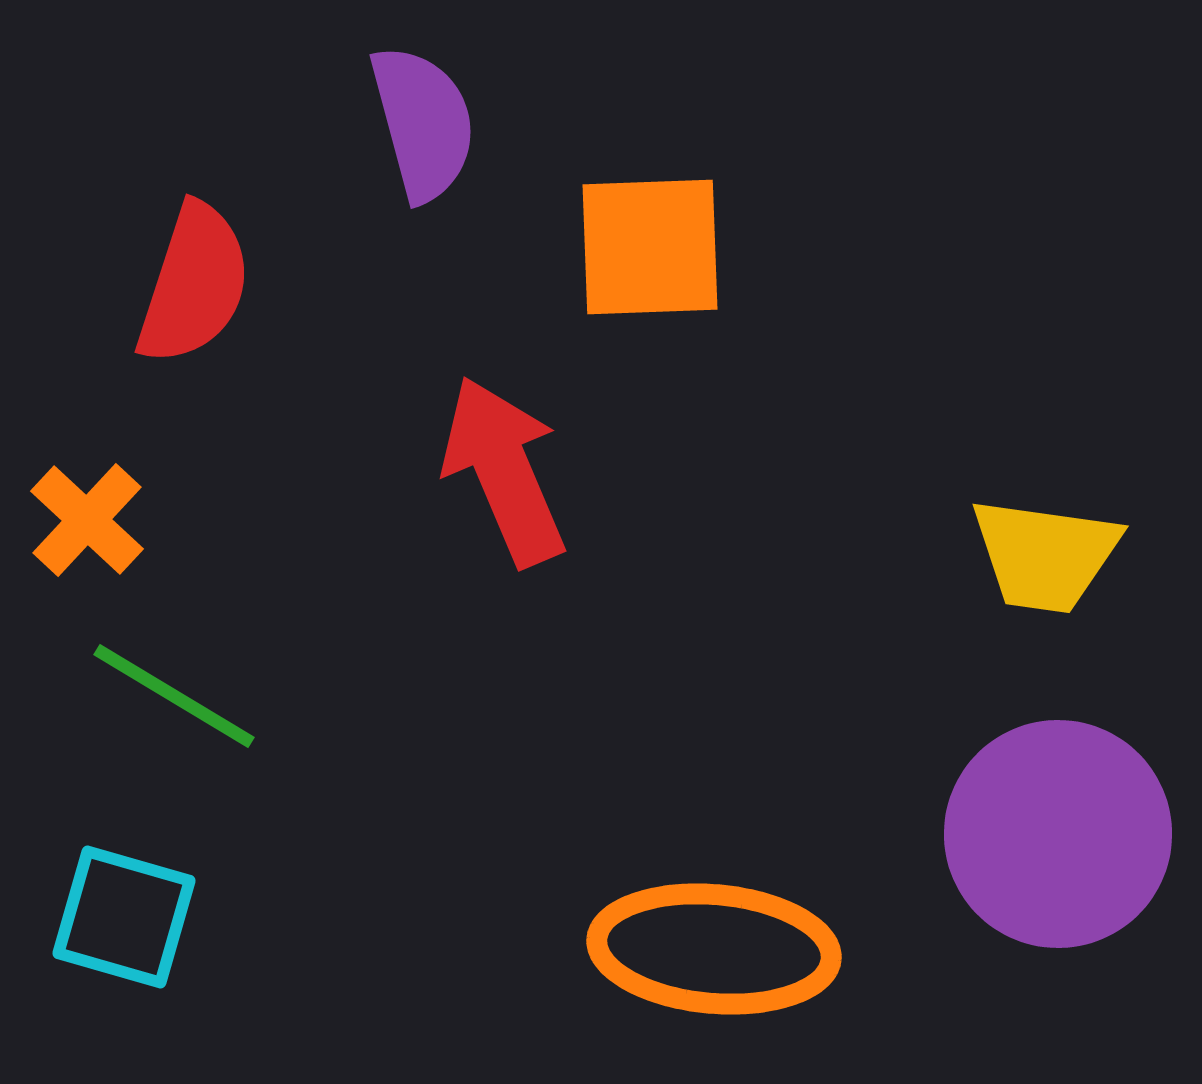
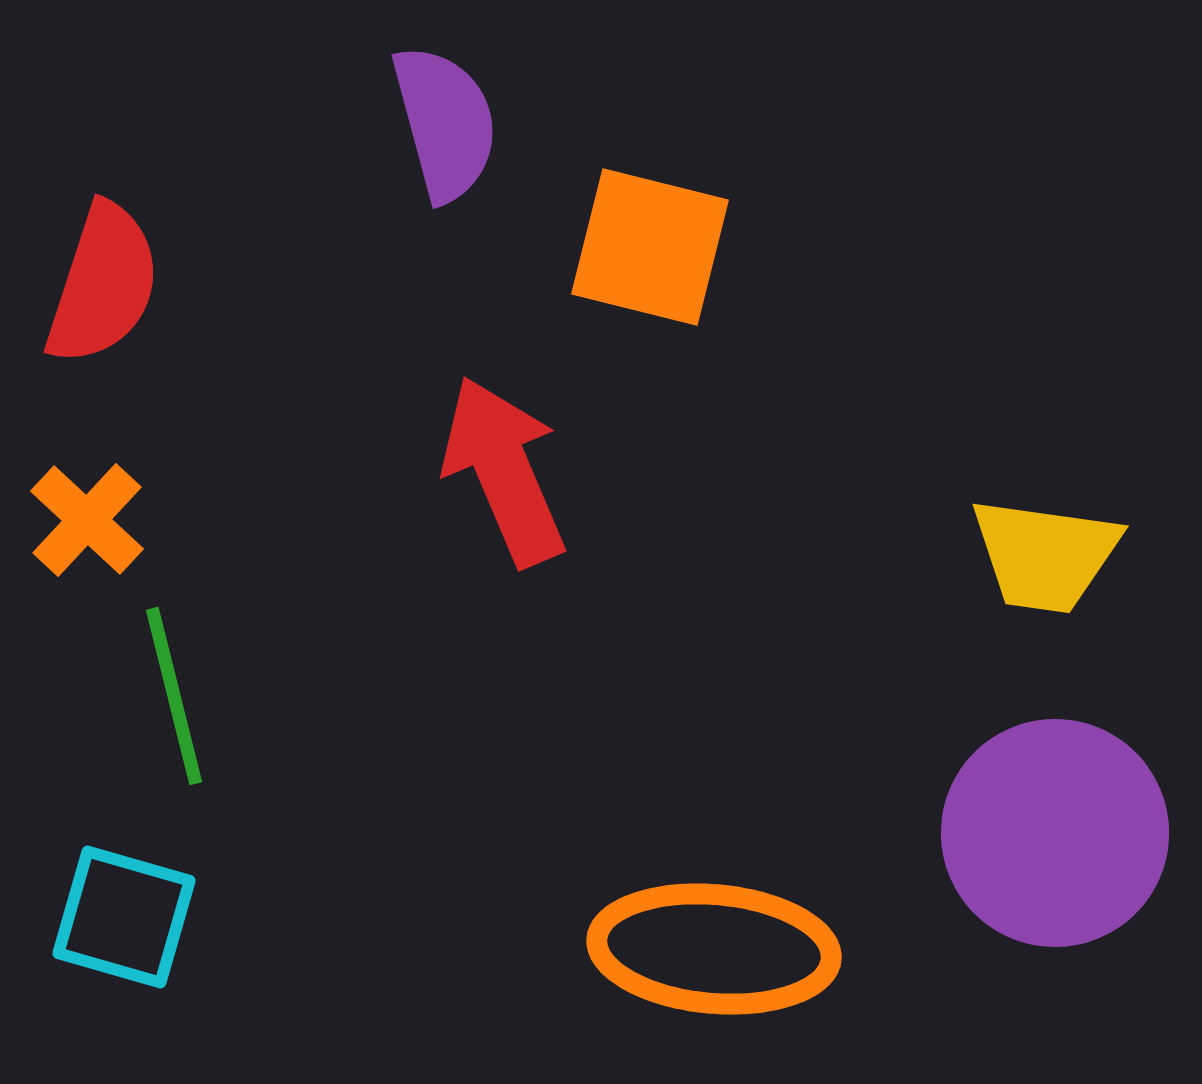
purple semicircle: moved 22 px right
orange square: rotated 16 degrees clockwise
red semicircle: moved 91 px left
green line: rotated 45 degrees clockwise
purple circle: moved 3 px left, 1 px up
